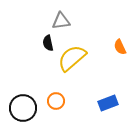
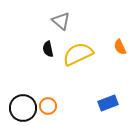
gray triangle: rotated 48 degrees clockwise
black semicircle: moved 6 px down
yellow semicircle: moved 6 px right, 4 px up; rotated 16 degrees clockwise
orange circle: moved 8 px left, 5 px down
